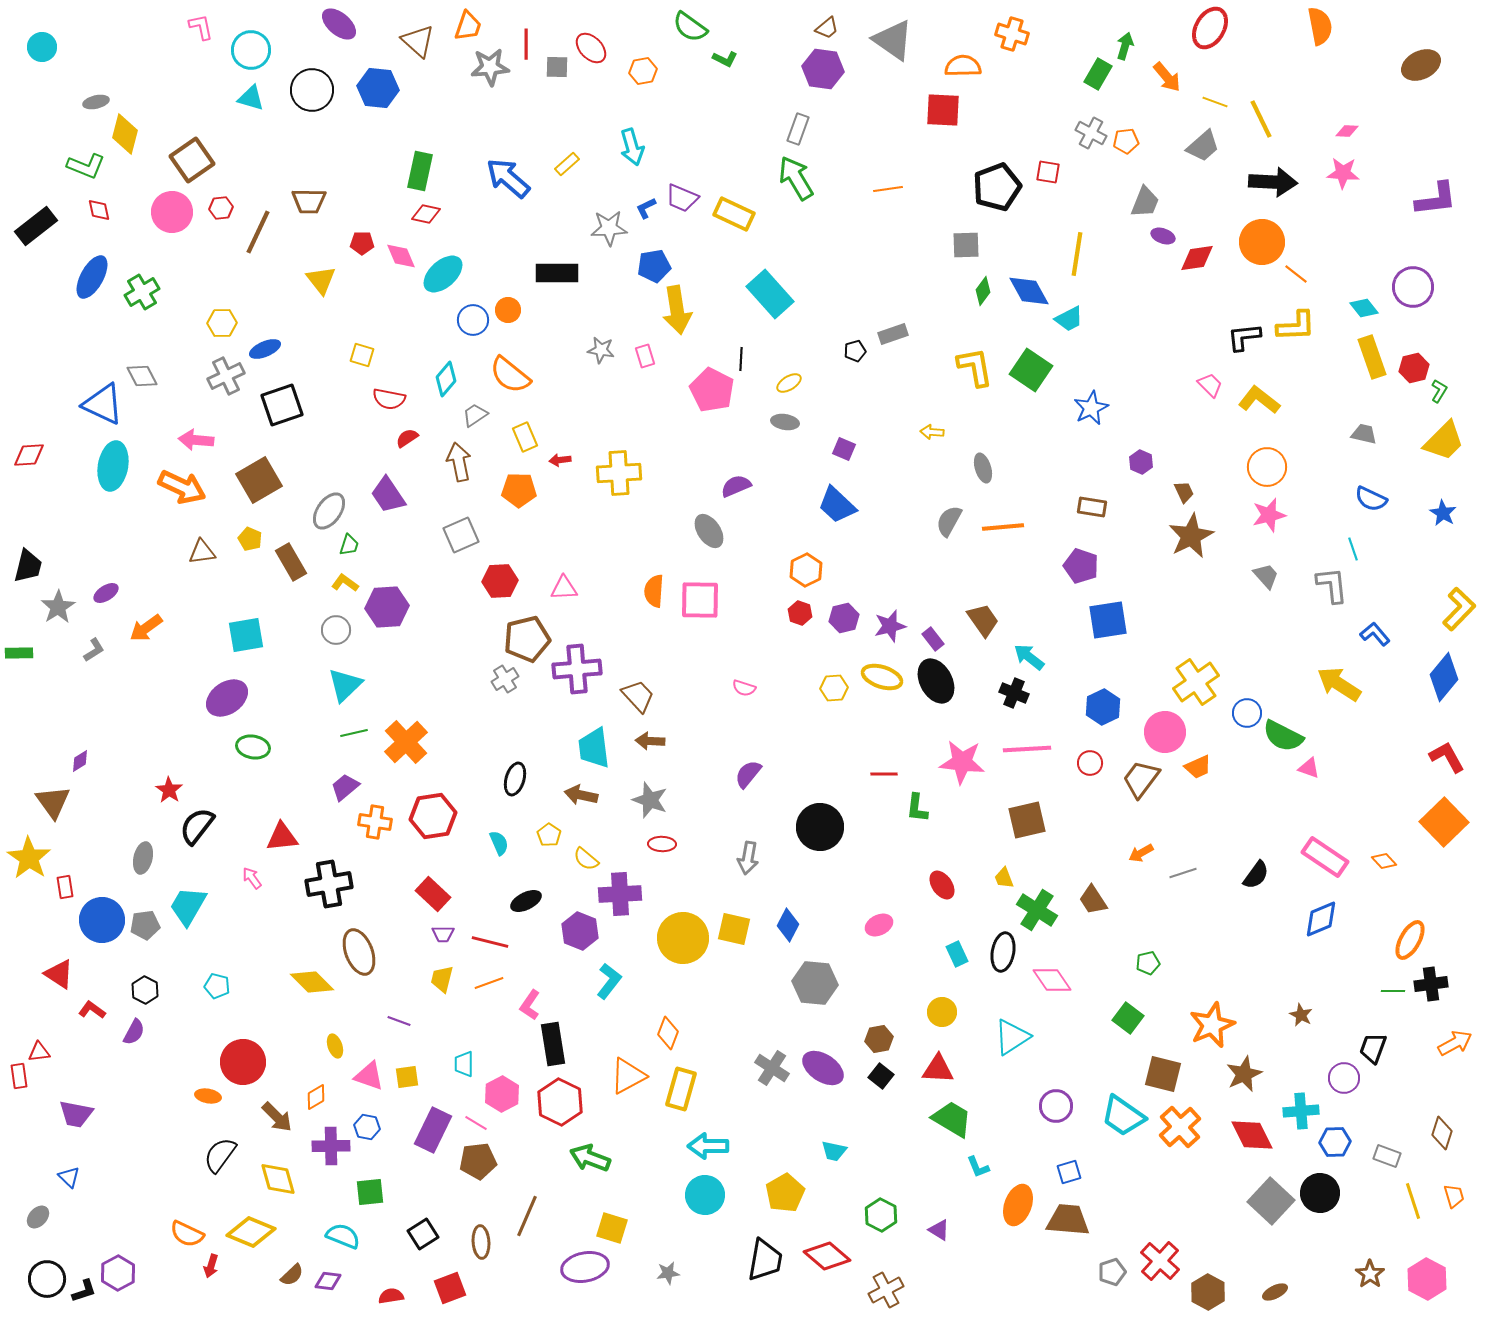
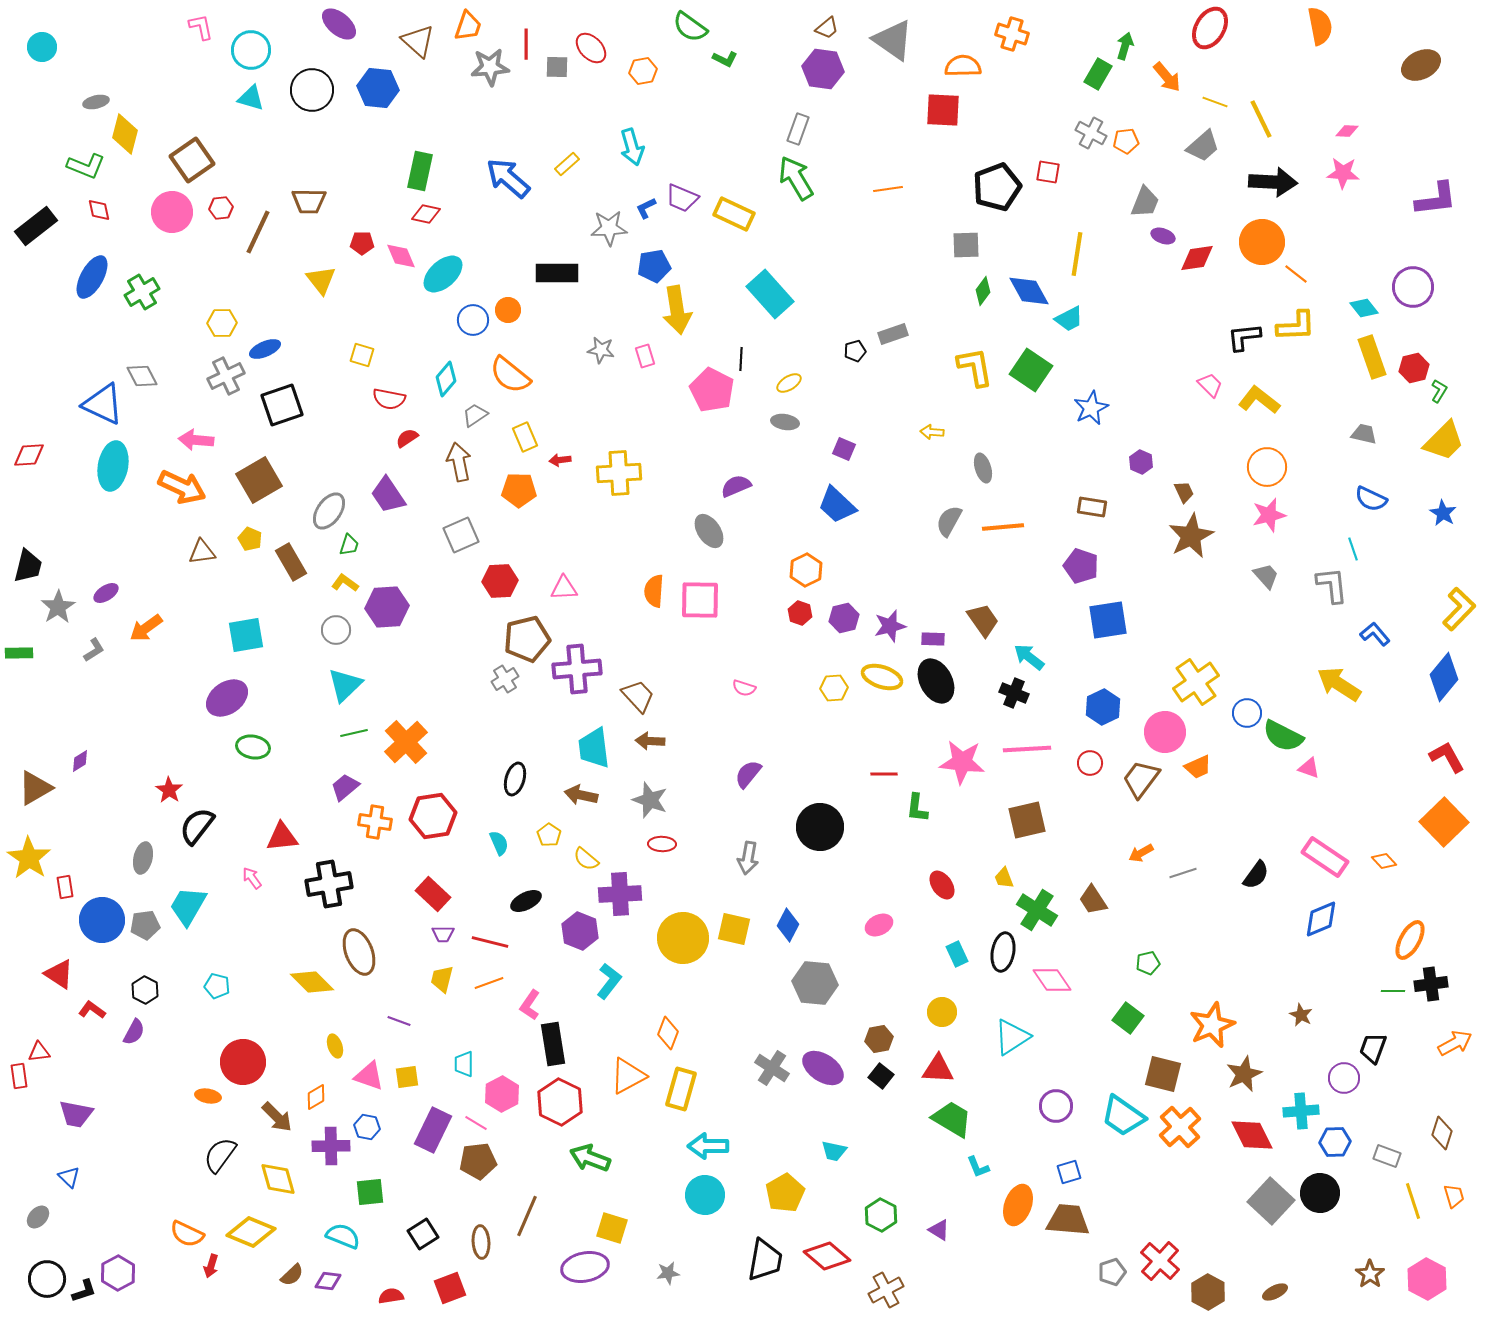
purple rectangle at (933, 639): rotated 50 degrees counterclockwise
brown triangle at (53, 802): moved 18 px left, 14 px up; rotated 36 degrees clockwise
